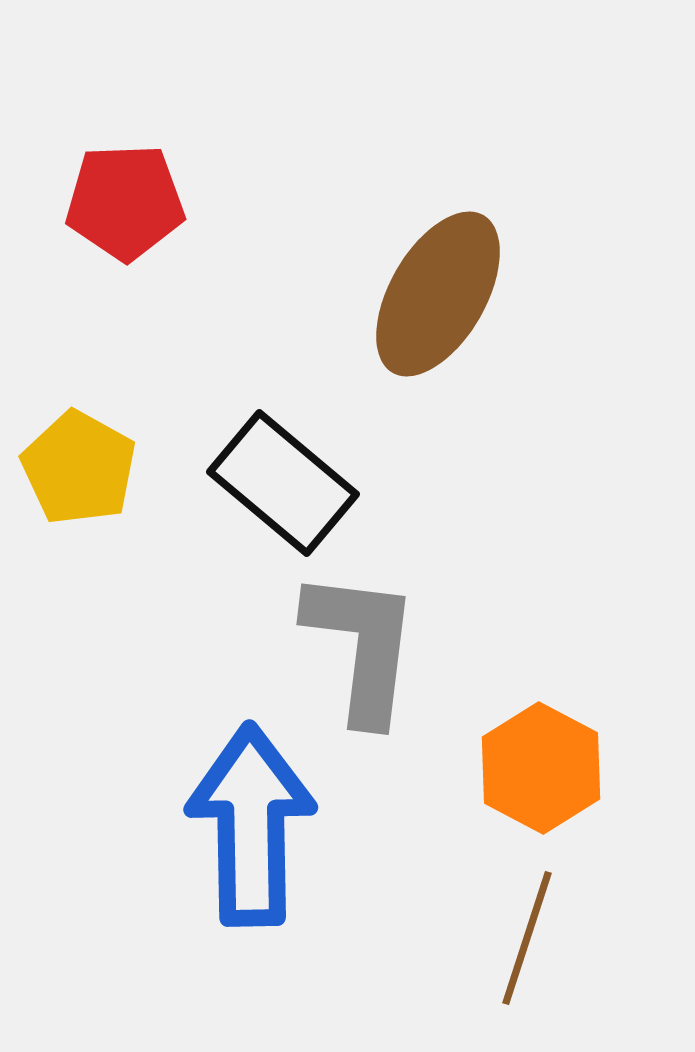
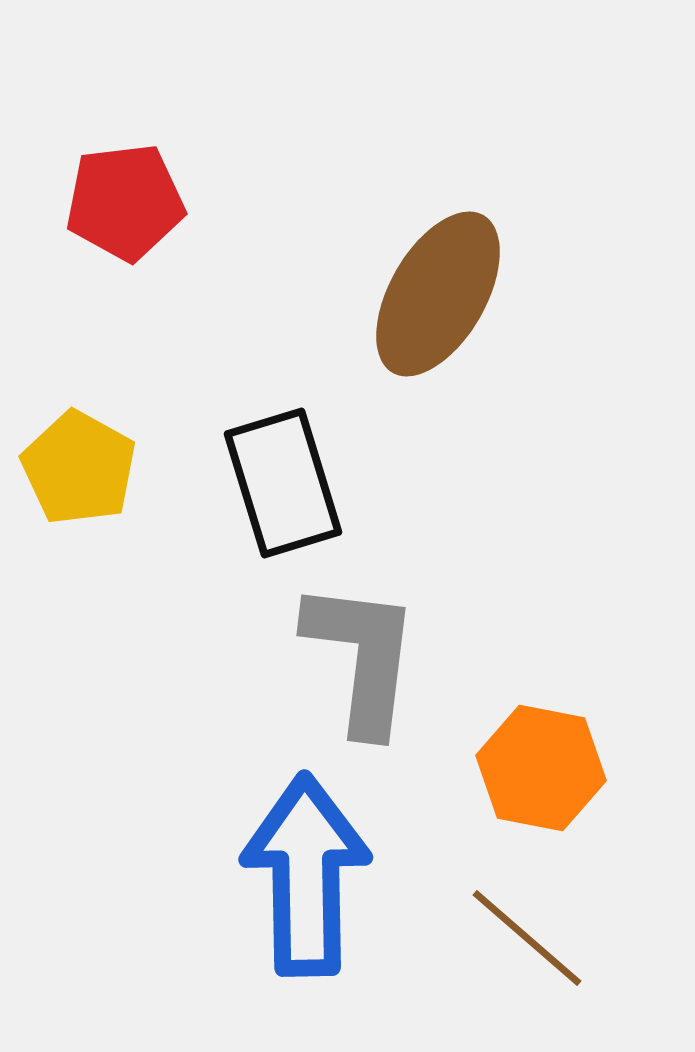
red pentagon: rotated 5 degrees counterclockwise
black rectangle: rotated 33 degrees clockwise
gray L-shape: moved 11 px down
orange hexagon: rotated 17 degrees counterclockwise
blue arrow: moved 55 px right, 50 px down
brown line: rotated 67 degrees counterclockwise
